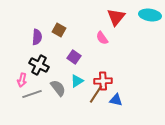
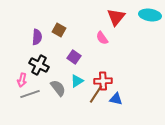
gray line: moved 2 px left
blue triangle: moved 1 px up
